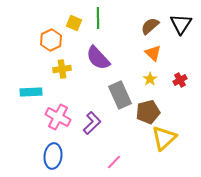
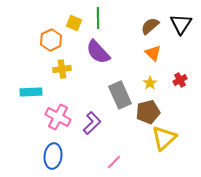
purple semicircle: moved 6 px up
yellow star: moved 4 px down
